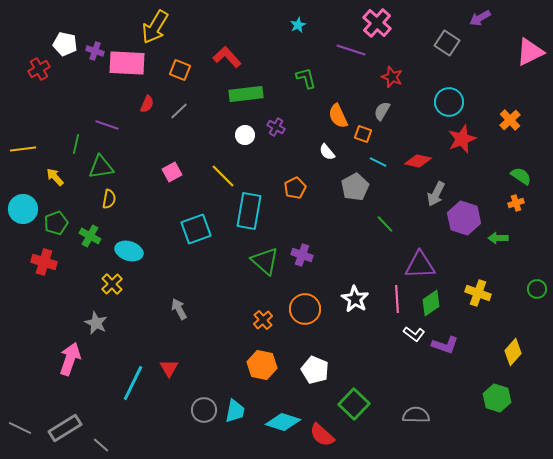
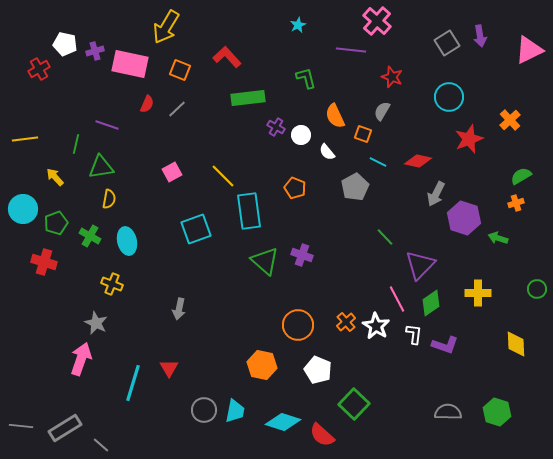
purple arrow at (480, 18): moved 18 px down; rotated 70 degrees counterclockwise
pink cross at (377, 23): moved 2 px up
yellow arrow at (155, 27): moved 11 px right
gray square at (447, 43): rotated 25 degrees clockwise
purple line at (351, 50): rotated 12 degrees counterclockwise
purple cross at (95, 51): rotated 36 degrees counterclockwise
pink triangle at (530, 52): moved 1 px left, 2 px up
pink rectangle at (127, 63): moved 3 px right, 1 px down; rotated 9 degrees clockwise
green rectangle at (246, 94): moved 2 px right, 4 px down
cyan circle at (449, 102): moved 5 px up
gray line at (179, 111): moved 2 px left, 2 px up
orange semicircle at (338, 116): moved 3 px left
white circle at (245, 135): moved 56 px right
red star at (462, 139): moved 7 px right
yellow line at (23, 149): moved 2 px right, 10 px up
green semicircle at (521, 176): rotated 65 degrees counterclockwise
orange pentagon at (295, 188): rotated 25 degrees counterclockwise
cyan rectangle at (249, 211): rotated 18 degrees counterclockwise
green line at (385, 224): moved 13 px down
green arrow at (498, 238): rotated 18 degrees clockwise
cyan ellipse at (129, 251): moved 2 px left, 10 px up; rotated 60 degrees clockwise
purple triangle at (420, 265): rotated 44 degrees counterclockwise
yellow cross at (112, 284): rotated 25 degrees counterclockwise
yellow cross at (478, 293): rotated 20 degrees counterclockwise
white star at (355, 299): moved 21 px right, 27 px down
pink line at (397, 299): rotated 24 degrees counterclockwise
gray arrow at (179, 309): rotated 140 degrees counterclockwise
orange circle at (305, 309): moved 7 px left, 16 px down
orange cross at (263, 320): moved 83 px right, 2 px down
white L-shape at (414, 334): rotated 120 degrees counterclockwise
yellow diamond at (513, 352): moved 3 px right, 8 px up; rotated 44 degrees counterclockwise
pink arrow at (70, 359): moved 11 px right
white pentagon at (315, 370): moved 3 px right
cyan line at (133, 383): rotated 9 degrees counterclockwise
green hexagon at (497, 398): moved 14 px down
gray semicircle at (416, 415): moved 32 px right, 3 px up
gray line at (20, 428): moved 1 px right, 2 px up; rotated 20 degrees counterclockwise
